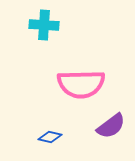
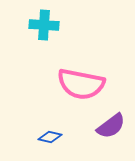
pink semicircle: rotated 12 degrees clockwise
